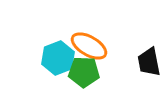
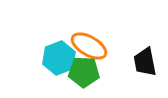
cyan hexagon: moved 1 px right
black trapezoid: moved 4 px left
